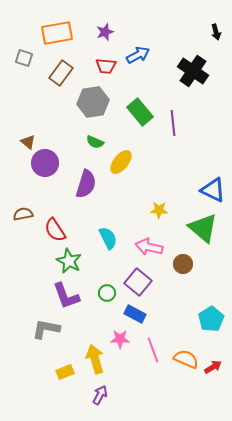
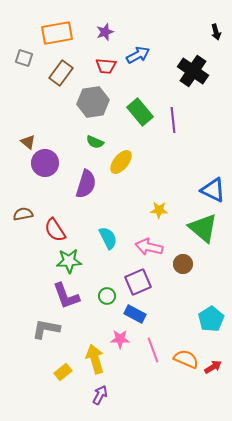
purple line: moved 3 px up
green star: rotated 30 degrees counterclockwise
purple square: rotated 28 degrees clockwise
green circle: moved 3 px down
yellow rectangle: moved 2 px left; rotated 18 degrees counterclockwise
